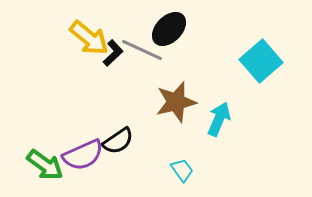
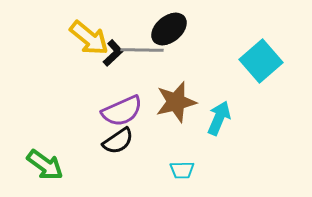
black ellipse: rotated 6 degrees clockwise
gray line: rotated 24 degrees counterclockwise
cyan arrow: moved 1 px up
purple semicircle: moved 39 px right, 44 px up
cyan trapezoid: rotated 125 degrees clockwise
